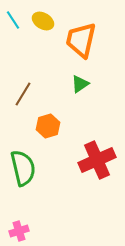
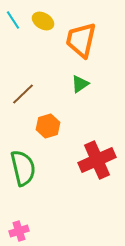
brown line: rotated 15 degrees clockwise
